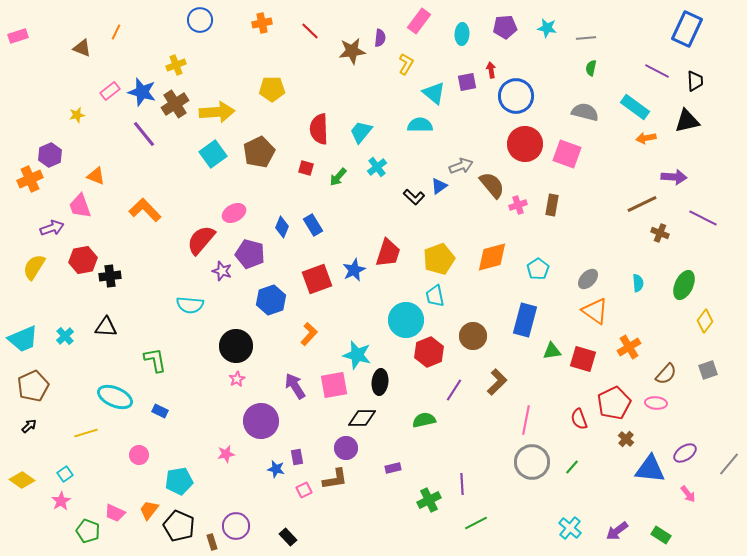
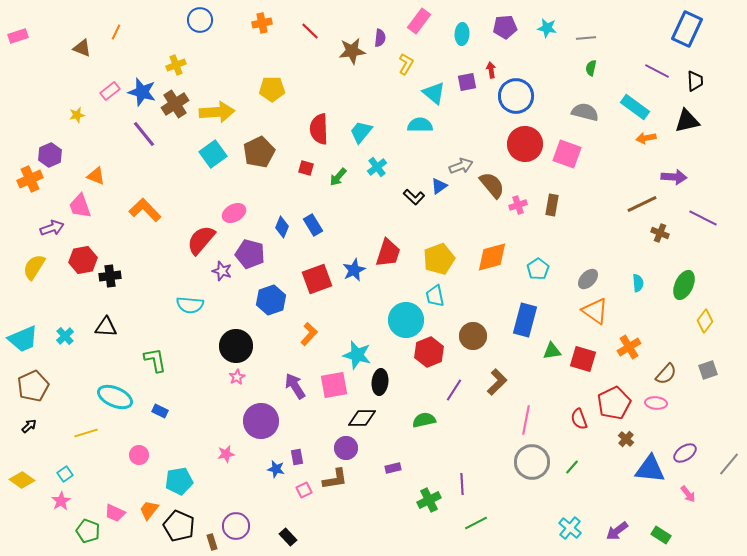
pink star at (237, 379): moved 2 px up
